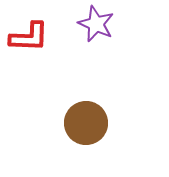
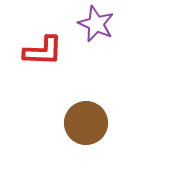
red L-shape: moved 14 px right, 14 px down
